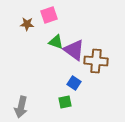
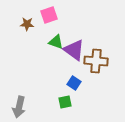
gray arrow: moved 2 px left
